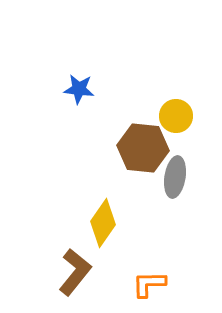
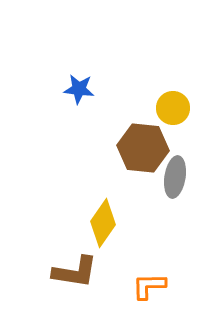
yellow circle: moved 3 px left, 8 px up
brown L-shape: rotated 60 degrees clockwise
orange L-shape: moved 2 px down
